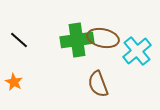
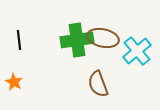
black line: rotated 42 degrees clockwise
